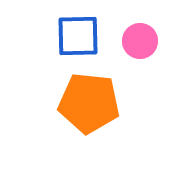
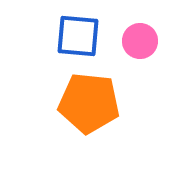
blue square: rotated 6 degrees clockwise
